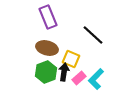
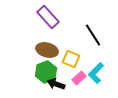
purple rectangle: rotated 20 degrees counterclockwise
black line: rotated 15 degrees clockwise
brown ellipse: moved 2 px down
black arrow: moved 8 px left, 12 px down; rotated 78 degrees counterclockwise
cyan L-shape: moved 6 px up
